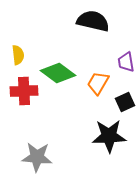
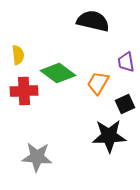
black square: moved 2 px down
